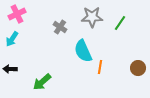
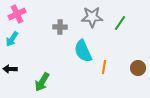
gray cross: rotated 32 degrees counterclockwise
orange line: moved 4 px right
green arrow: rotated 18 degrees counterclockwise
